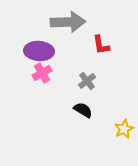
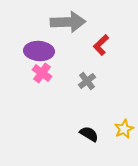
red L-shape: rotated 55 degrees clockwise
pink cross: rotated 24 degrees counterclockwise
black semicircle: moved 6 px right, 24 px down
